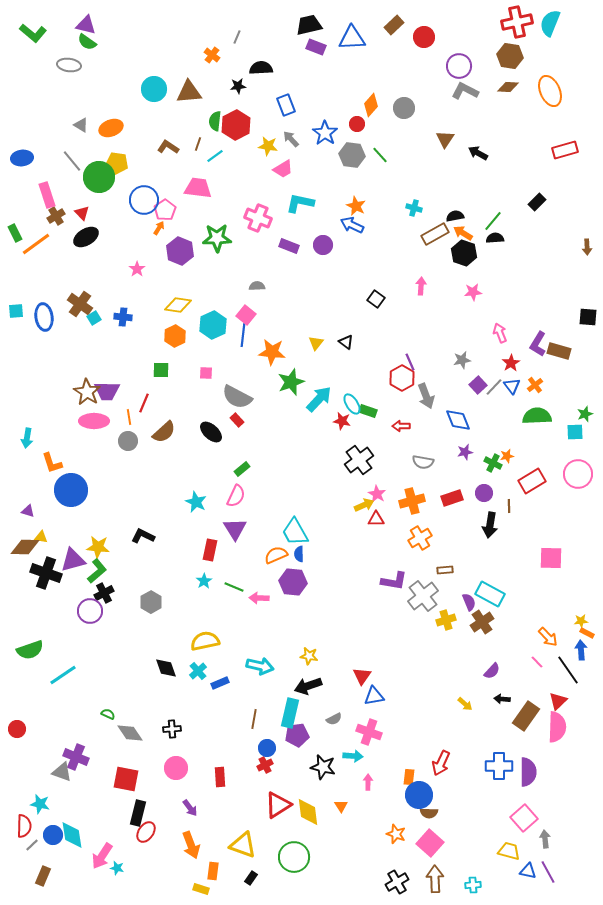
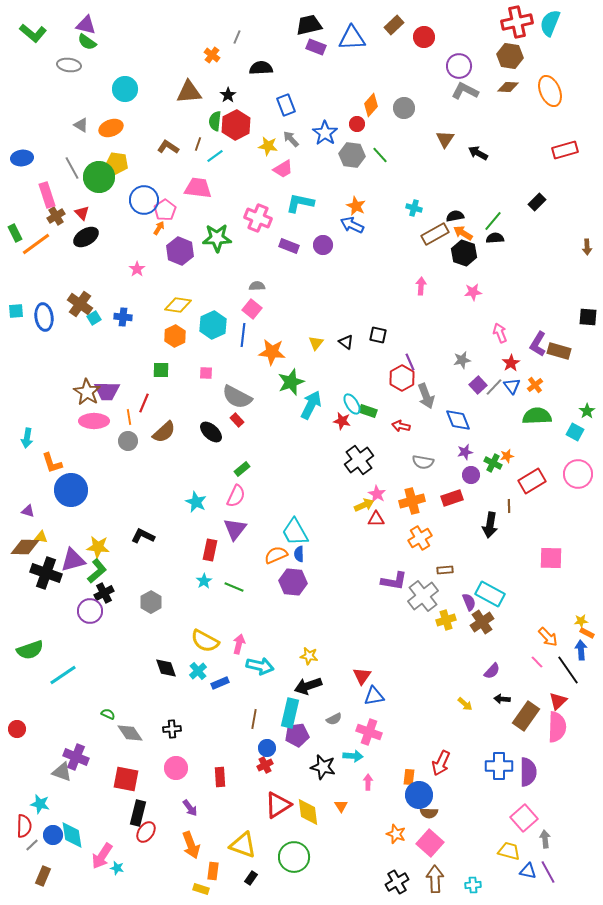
black star at (238, 86): moved 10 px left, 9 px down; rotated 28 degrees counterclockwise
cyan circle at (154, 89): moved 29 px left
gray line at (72, 161): moved 7 px down; rotated 10 degrees clockwise
black square at (376, 299): moved 2 px right, 36 px down; rotated 24 degrees counterclockwise
pink square at (246, 315): moved 6 px right, 6 px up
cyan arrow at (319, 399): moved 8 px left, 6 px down; rotated 16 degrees counterclockwise
green star at (585, 414): moved 2 px right, 3 px up; rotated 14 degrees counterclockwise
red arrow at (401, 426): rotated 12 degrees clockwise
cyan square at (575, 432): rotated 30 degrees clockwise
purple circle at (484, 493): moved 13 px left, 18 px up
purple triangle at (235, 529): rotated 10 degrees clockwise
pink arrow at (259, 598): moved 20 px left, 46 px down; rotated 102 degrees clockwise
yellow semicircle at (205, 641): rotated 140 degrees counterclockwise
